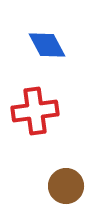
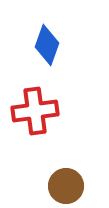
blue diamond: rotated 48 degrees clockwise
